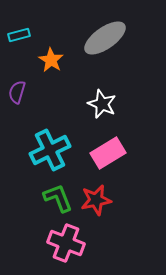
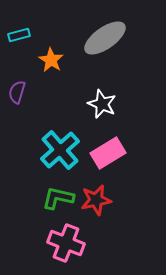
cyan cross: moved 10 px right; rotated 15 degrees counterclockwise
green L-shape: rotated 56 degrees counterclockwise
